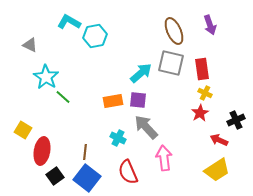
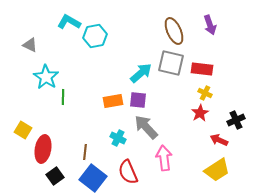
red rectangle: rotated 75 degrees counterclockwise
green line: rotated 49 degrees clockwise
red ellipse: moved 1 px right, 2 px up
blue square: moved 6 px right
